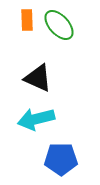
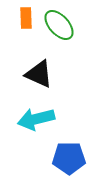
orange rectangle: moved 1 px left, 2 px up
black triangle: moved 1 px right, 4 px up
blue pentagon: moved 8 px right, 1 px up
